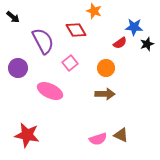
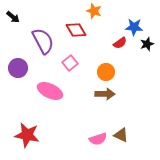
orange circle: moved 4 px down
